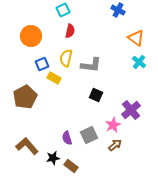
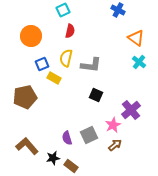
brown pentagon: rotated 15 degrees clockwise
